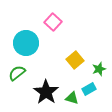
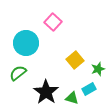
green star: moved 1 px left
green semicircle: moved 1 px right
